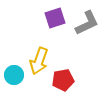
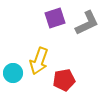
cyan circle: moved 1 px left, 2 px up
red pentagon: moved 1 px right
